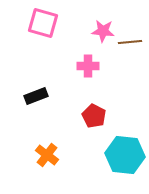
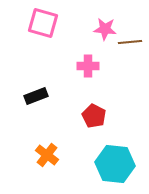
pink star: moved 2 px right, 2 px up
cyan hexagon: moved 10 px left, 9 px down
